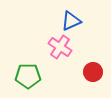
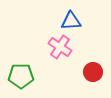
blue triangle: rotated 20 degrees clockwise
green pentagon: moved 7 px left
